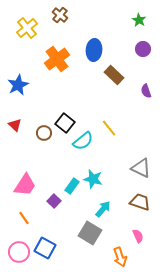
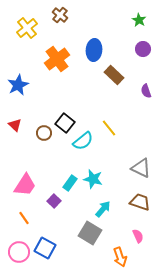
cyan rectangle: moved 2 px left, 3 px up
